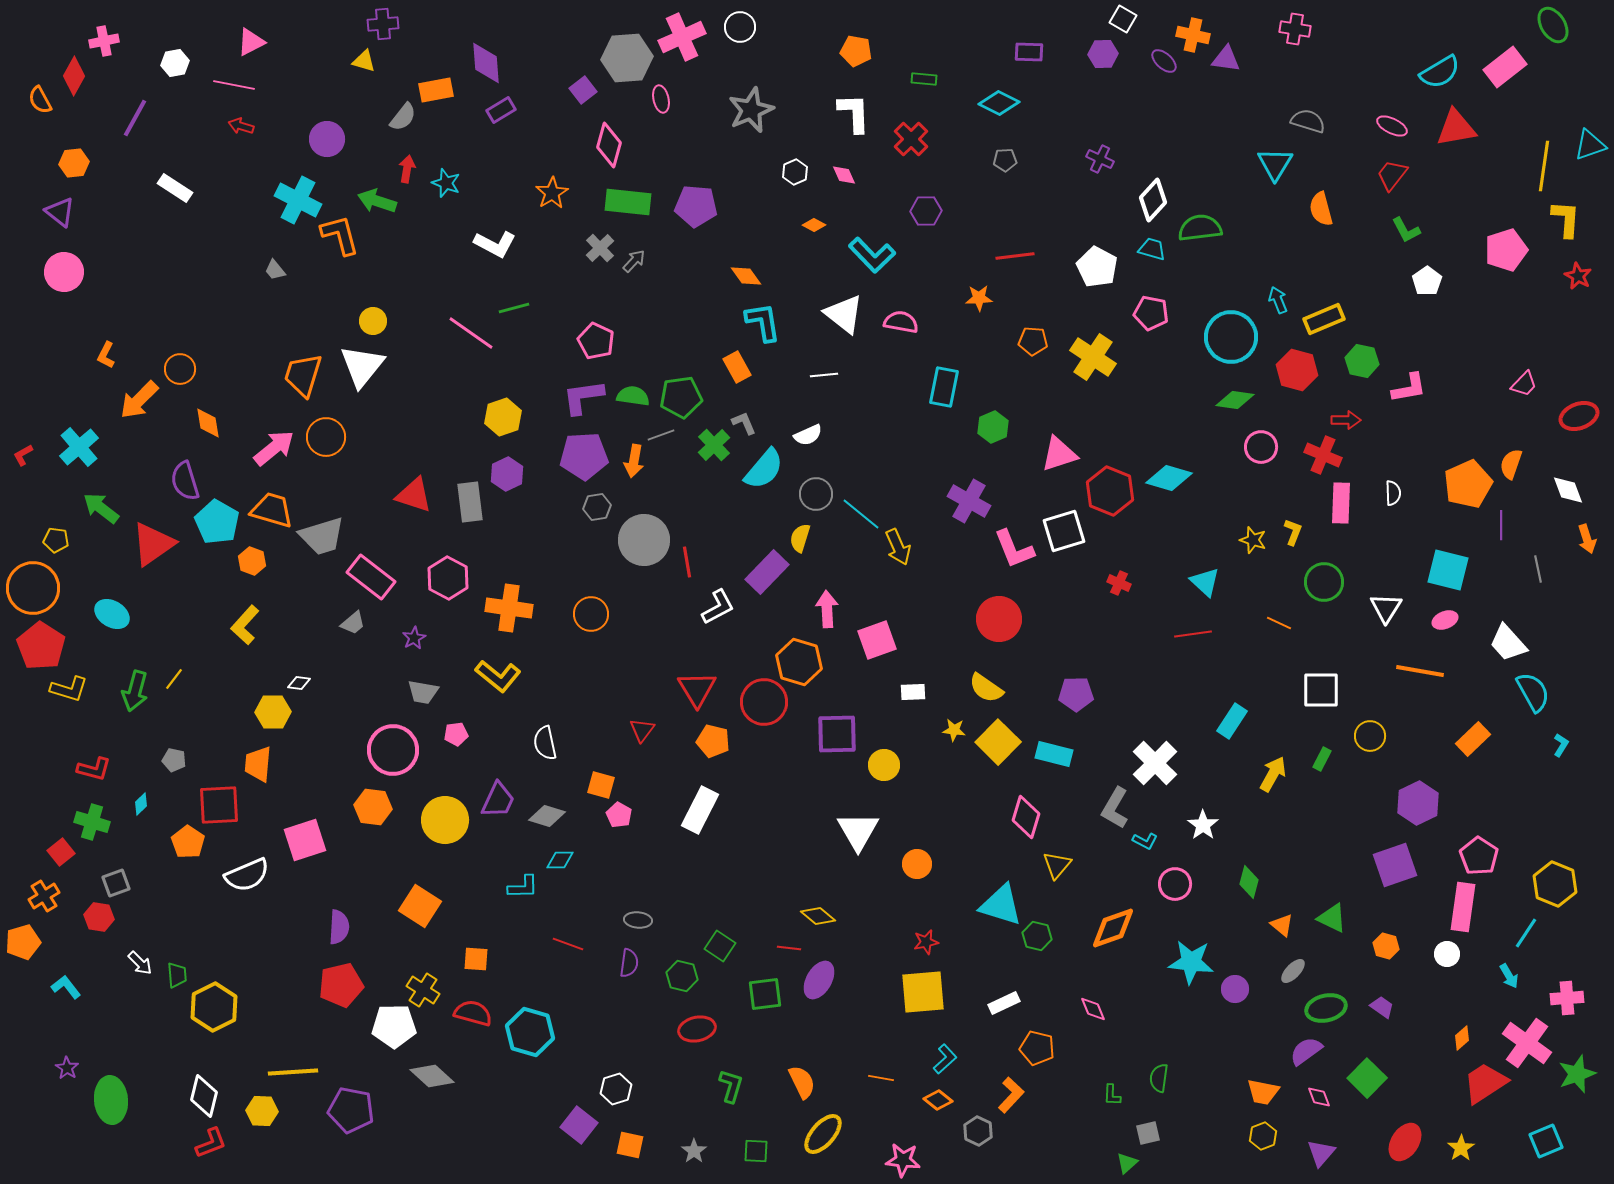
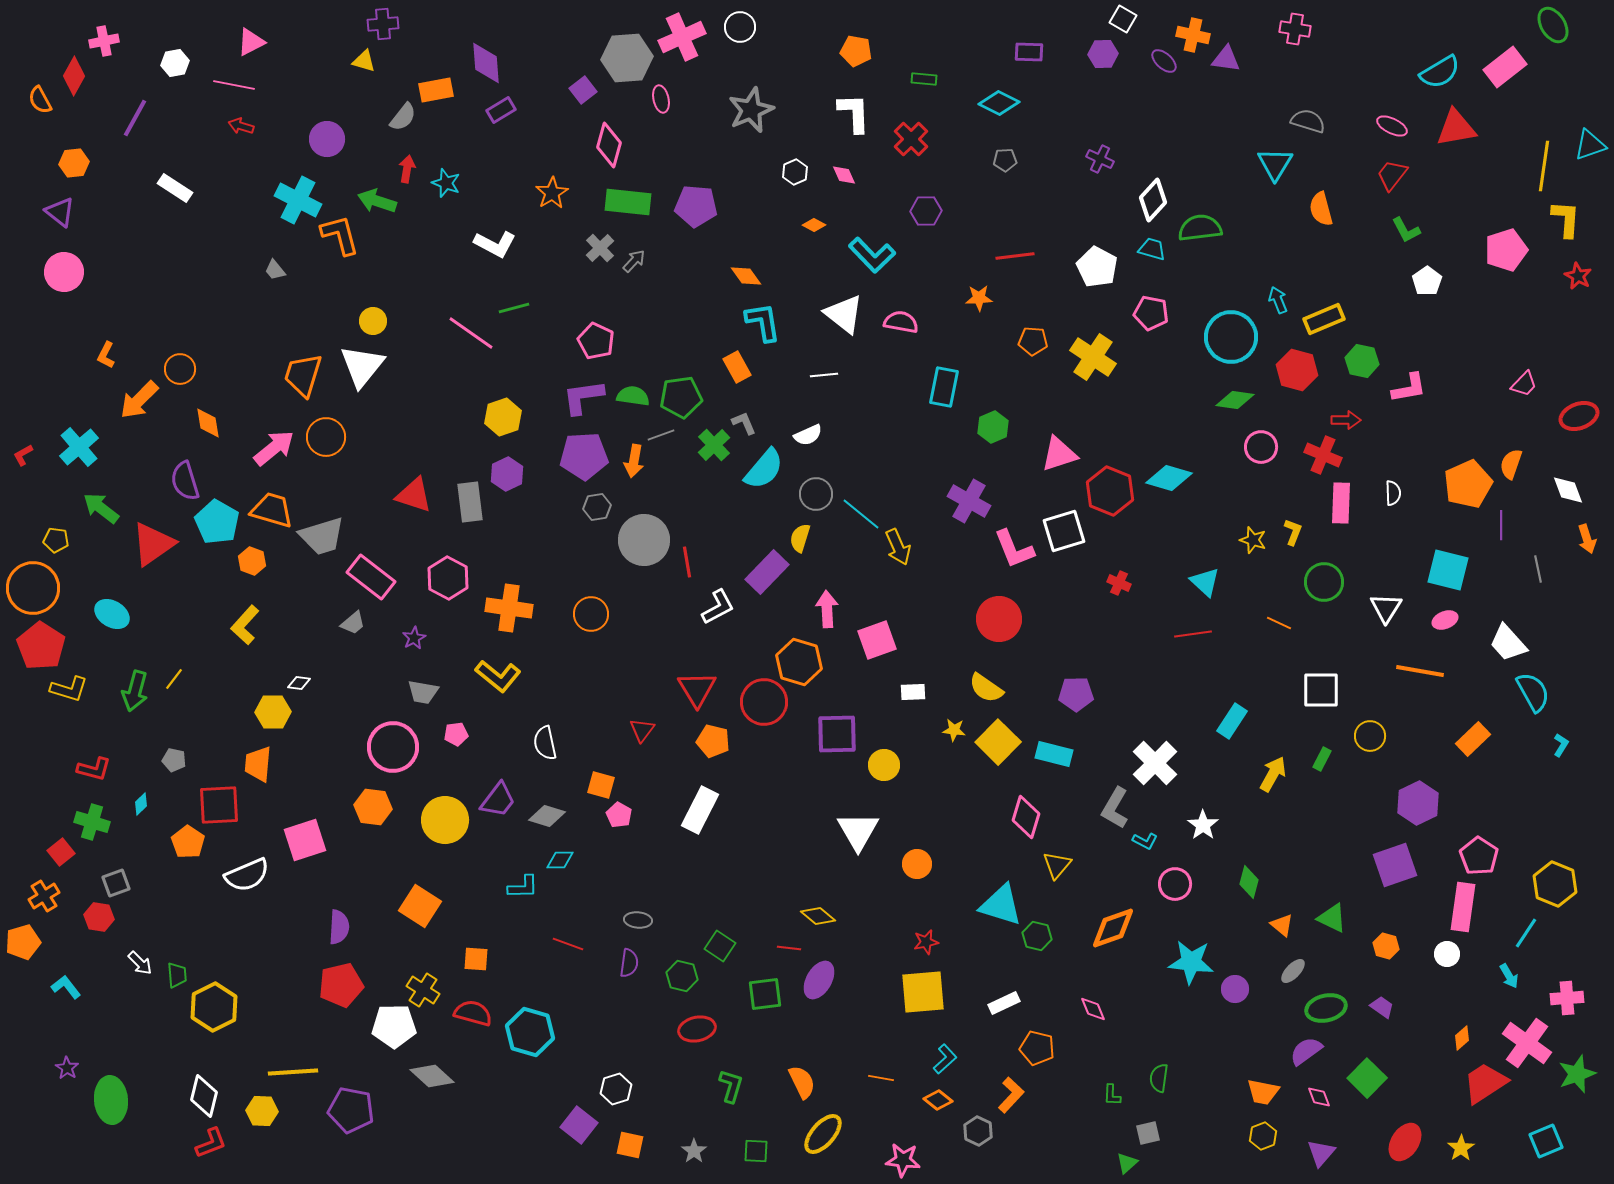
pink circle at (393, 750): moved 3 px up
purple trapezoid at (498, 800): rotated 12 degrees clockwise
